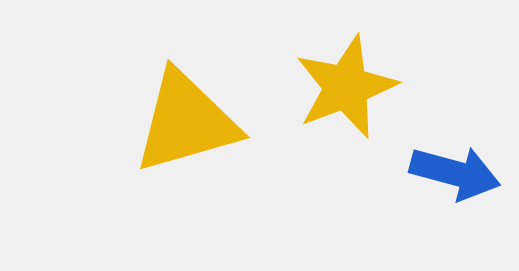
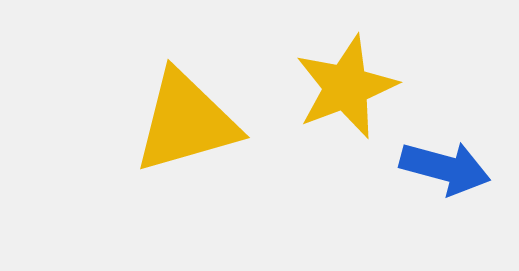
blue arrow: moved 10 px left, 5 px up
